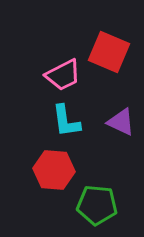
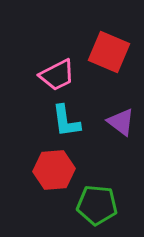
pink trapezoid: moved 6 px left
purple triangle: rotated 12 degrees clockwise
red hexagon: rotated 9 degrees counterclockwise
